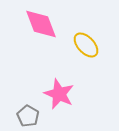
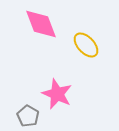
pink star: moved 2 px left
